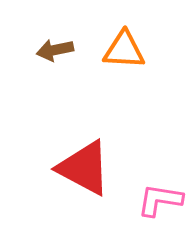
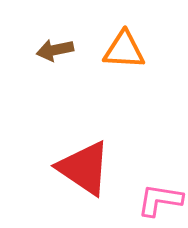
red triangle: rotated 6 degrees clockwise
